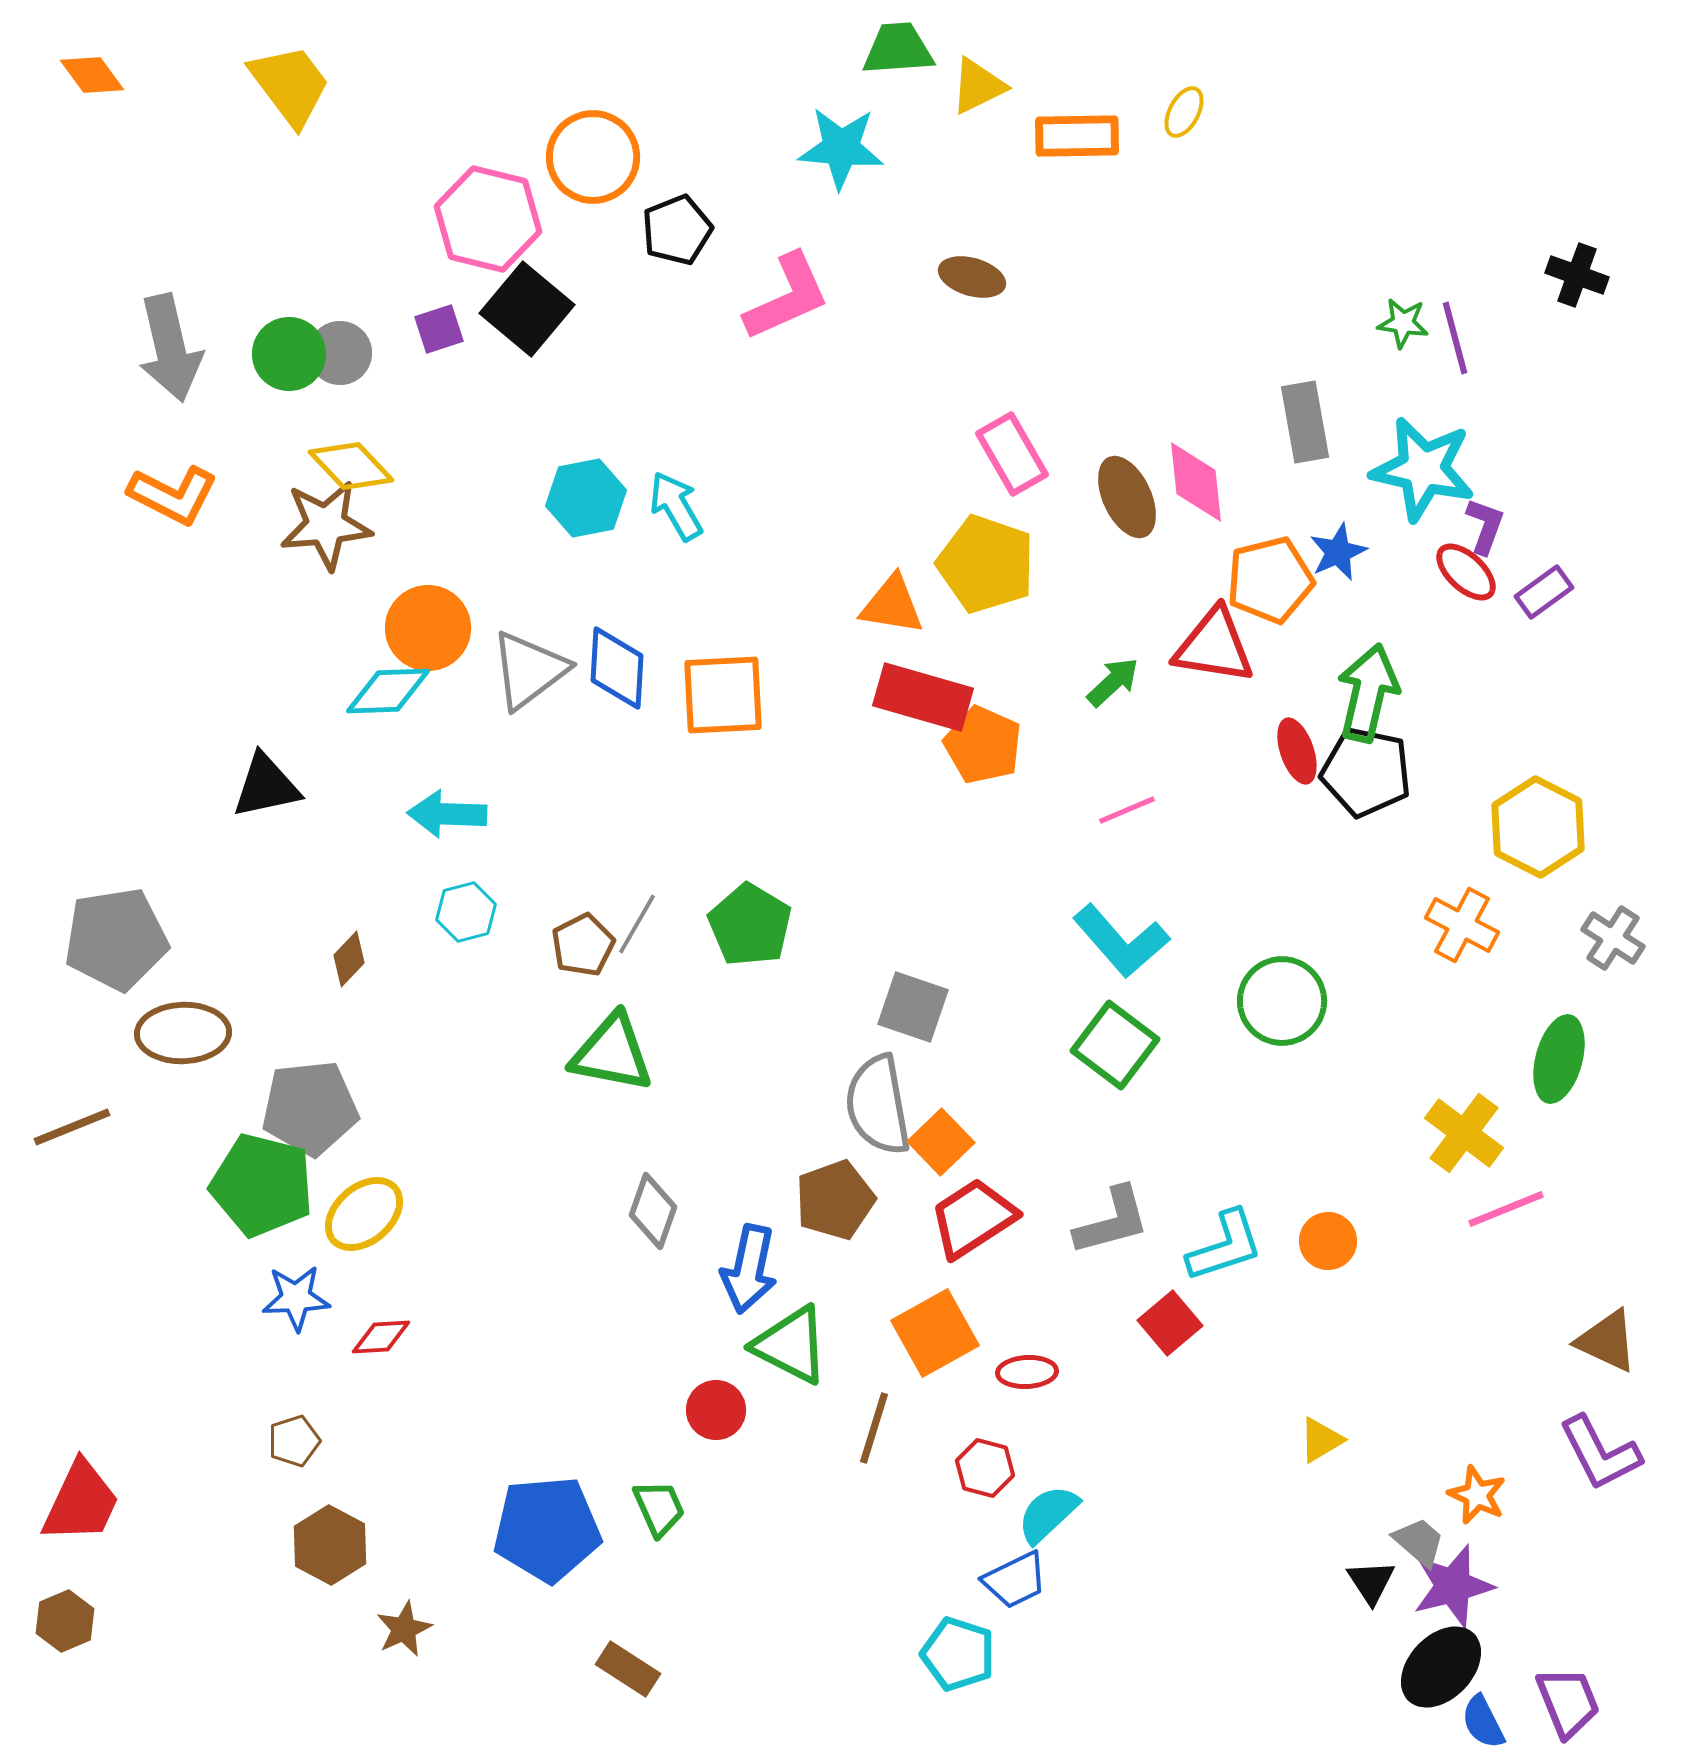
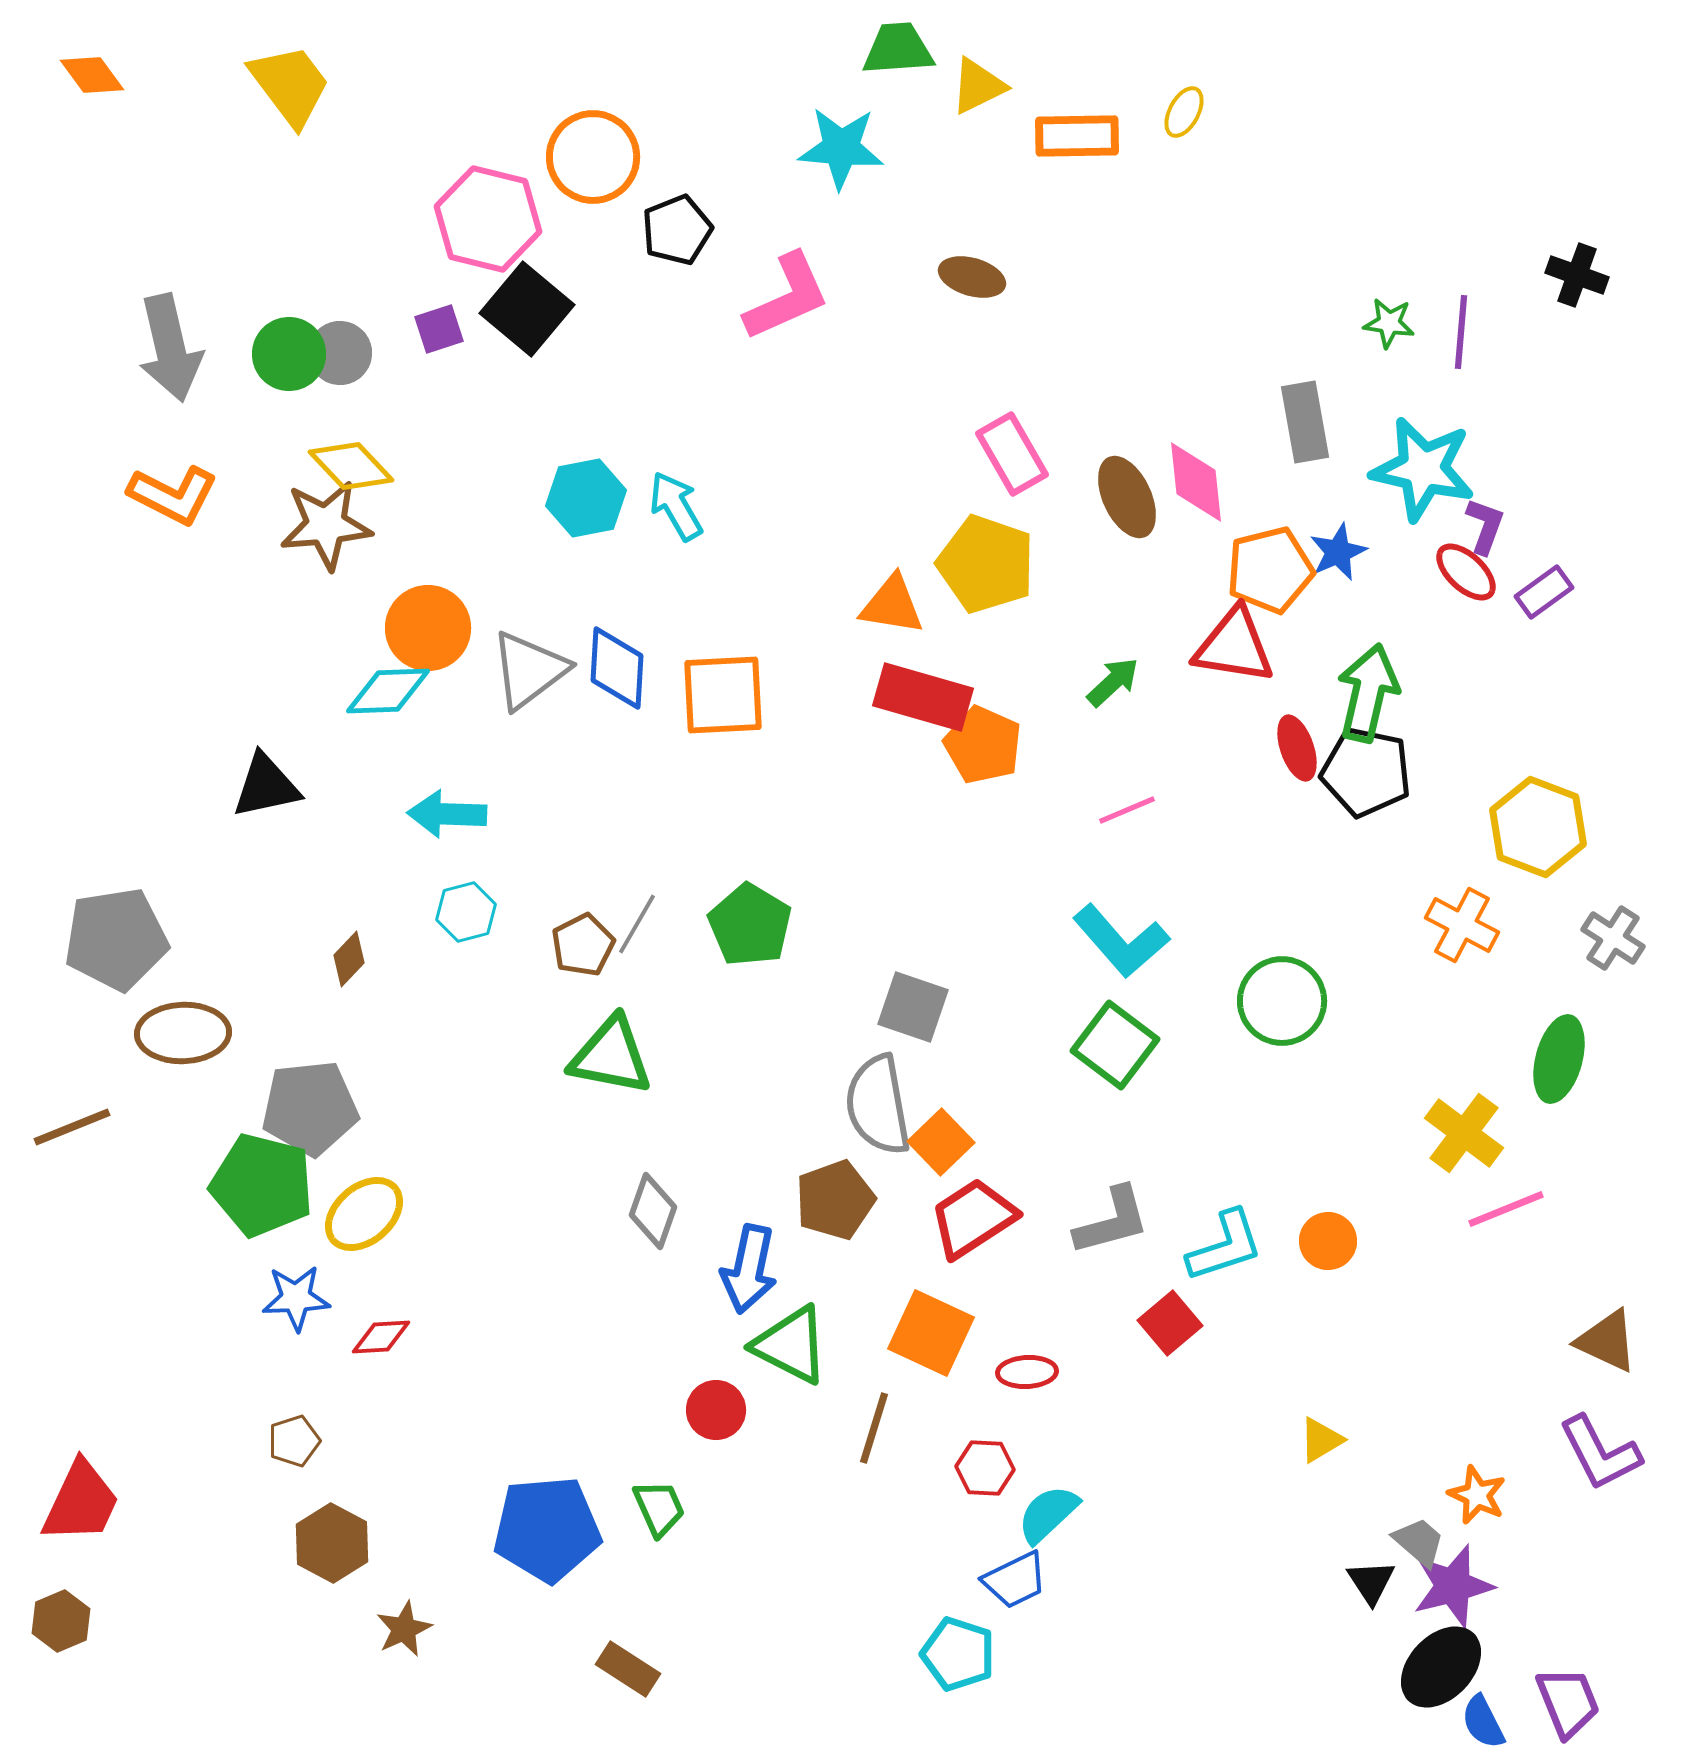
green star at (1403, 323): moved 14 px left
purple line at (1455, 338): moved 6 px right, 6 px up; rotated 20 degrees clockwise
orange pentagon at (1270, 580): moved 10 px up
red triangle at (1214, 646): moved 20 px right
red ellipse at (1297, 751): moved 3 px up
yellow hexagon at (1538, 827): rotated 6 degrees counterclockwise
green triangle at (612, 1053): moved 1 px left, 3 px down
orange square at (935, 1333): moved 4 px left; rotated 36 degrees counterclockwise
red hexagon at (985, 1468): rotated 12 degrees counterclockwise
brown hexagon at (330, 1545): moved 2 px right, 2 px up
brown hexagon at (65, 1621): moved 4 px left
